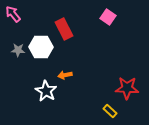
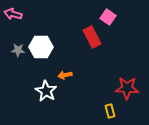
pink arrow: rotated 36 degrees counterclockwise
red rectangle: moved 28 px right, 8 px down
yellow rectangle: rotated 32 degrees clockwise
